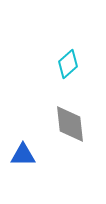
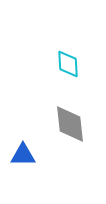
cyan diamond: rotated 52 degrees counterclockwise
